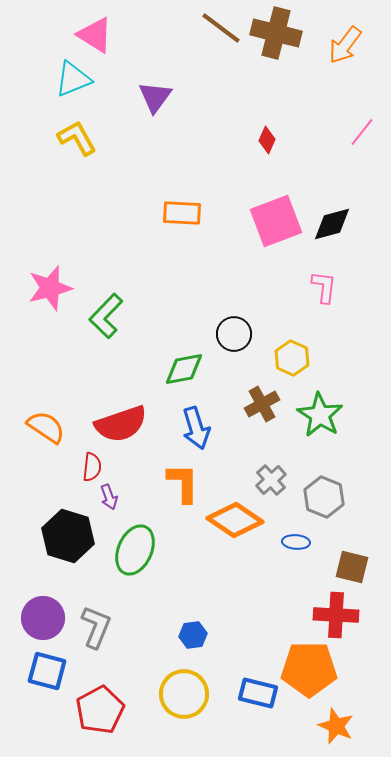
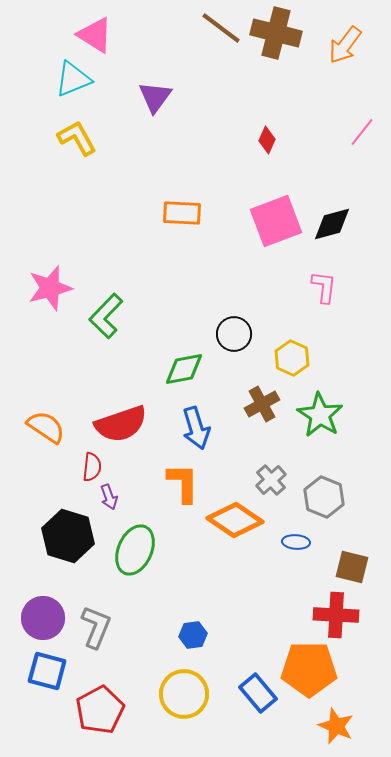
blue rectangle at (258, 693): rotated 36 degrees clockwise
